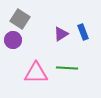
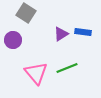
gray square: moved 6 px right, 6 px up
blue rectangle: rotated 63 degrees counterclockwise
green line: rotated 25 degrees counterclockwise
pink triangle: rotated 50 degrees clockwise
